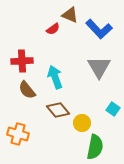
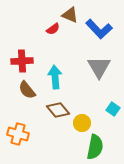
cyan arrow: rotated 15 degrees clockwise
